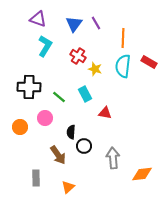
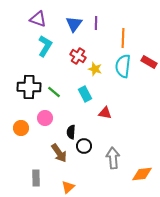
purple line: rotated 32 degrees clockwise
green line: moved 5 px left, 5 px up
orange circle: moved 1 px right, 1 px down
brown arrow: moved 1 px right, 2 px up
